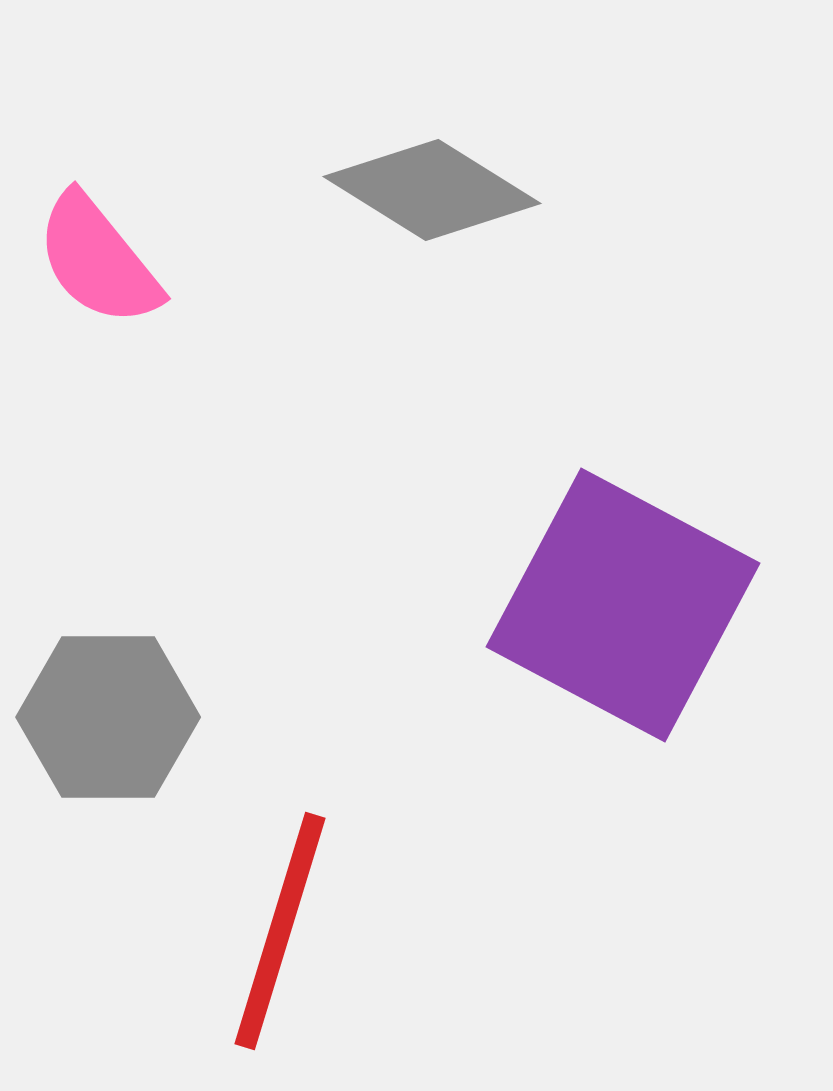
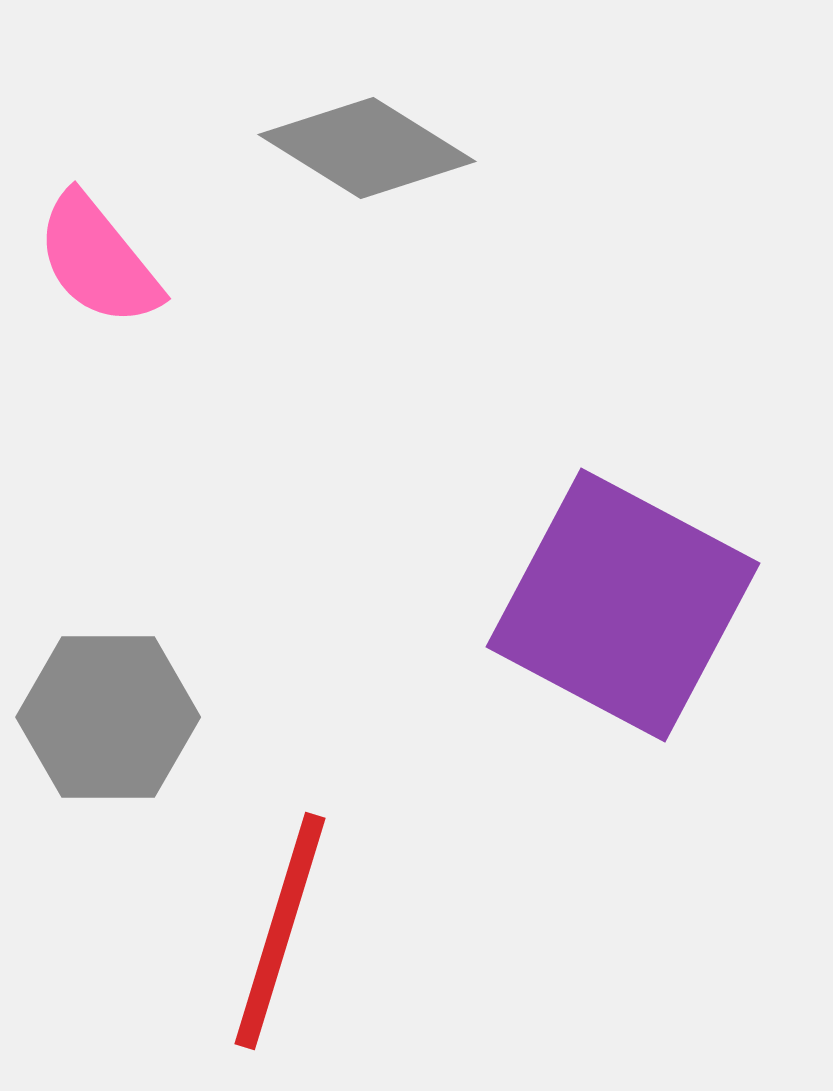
gray diamond: moved 65 px left, 42 px up
